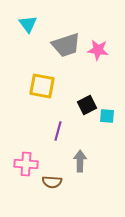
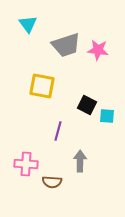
black square: rotated 36 degrees counterclockwise
